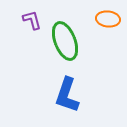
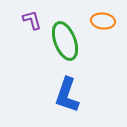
orange ellipse: moved 5 px left, 2 px down
